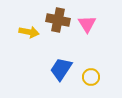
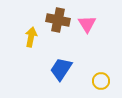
yellow arrow: moved 2 px right, 5 px down; rotated 90 degrees counterclockwise
yellow circle: moved 10 px right, 4 px down
